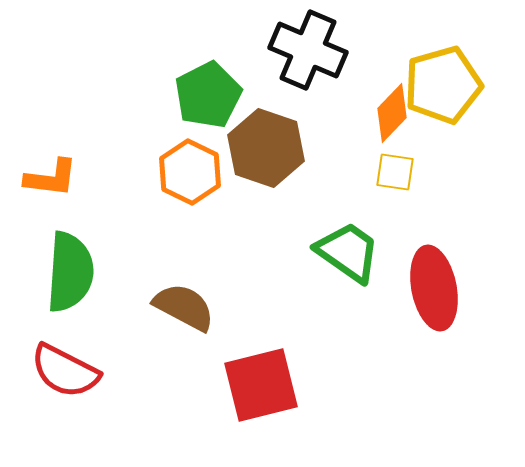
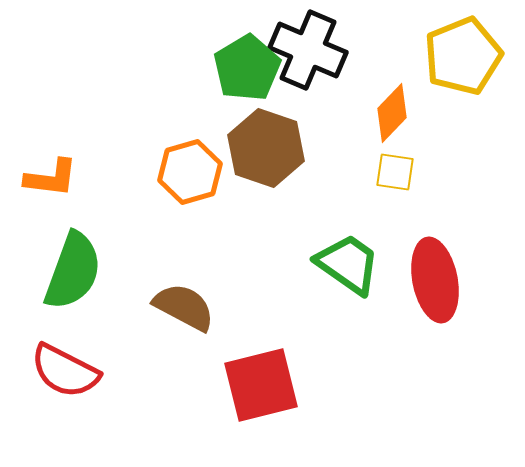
yellow pentagon: moved 20 px right, 29 px up; rotated 6 degrees counterclockwise
green pentagon: moved 39 px right, 27 px up; rotated 4 degrees counterclockwise
orange hexagon: rotated 18 degrees clockwise
green trapezoid: moved 12 px down
green semicircle: moved 3 px right, 1 px up; rotated 16 degrees clockwise
red ellipse: moved 1 px right, 8 px up
